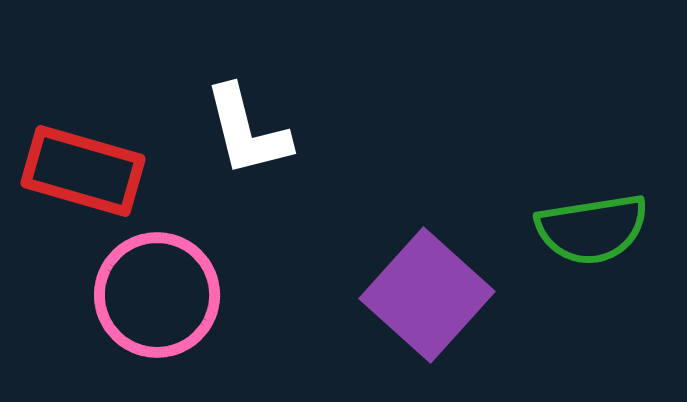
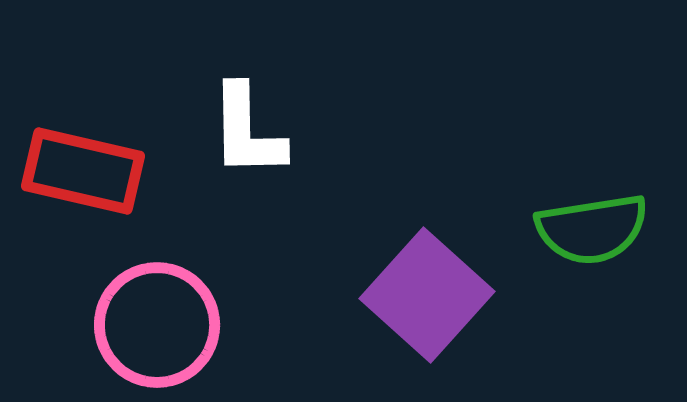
white L-shape: rotated 13 degrees clockwise
red rectangle: rotated 3 degrees counterclockwise
pink circle: moved 30 px down
